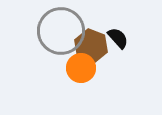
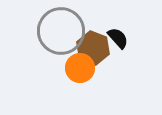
brown hexagon: moved 2 px right, 2 px down
orange circle: moved 1 px left
